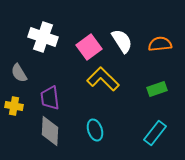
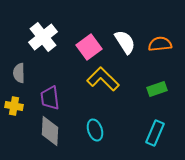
white cross: rotated 32 degrees clockwise
white semicircle: moved 3 px right, 1 px down
gray semicircle: rotated 30 degrees clockwise
cyan rectangle: rotated 15 degrees counterclockwise
